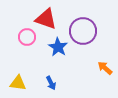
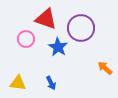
purple circle: moved 2 px left, 3 px up
pink circle: moved 1 px left, 2 px down
